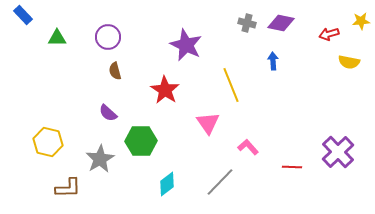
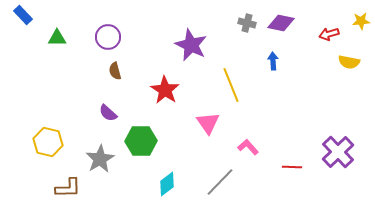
purple star: moved 5 px right
